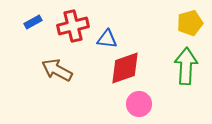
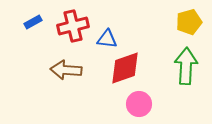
yellow pentagon: moved 1 px left, 1 px up
brown arrow: moved 9 px right; rotated 24 degrees counterclockwise
